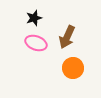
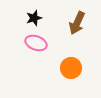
brown arrow: moved 10 px right, 14 px up
orange circle: moved 2 px left
